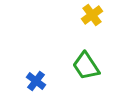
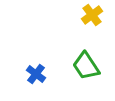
blue cross: moved 7 px up
